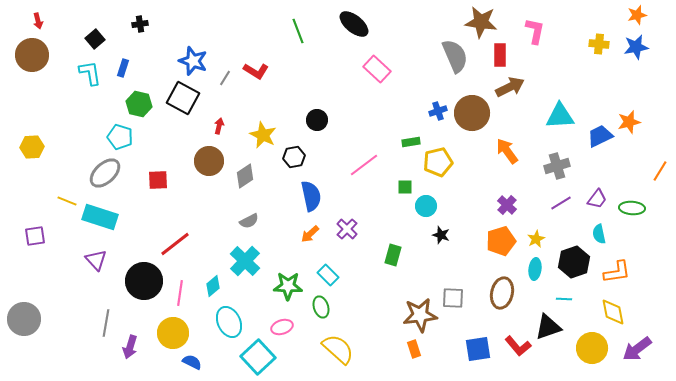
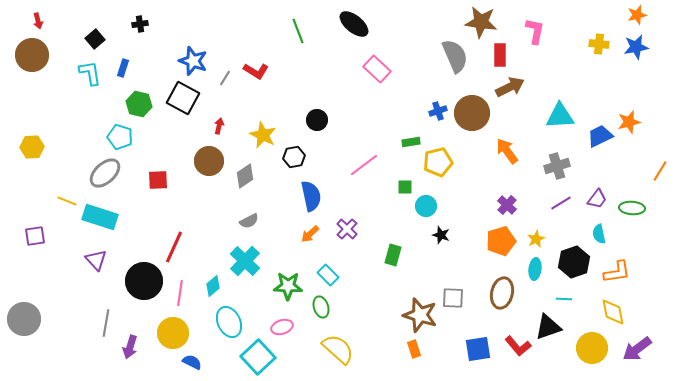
red line at (175, 244): moved 1 px left, 3 px down; rotated 28 degrees counterclockwise
brown star at (420, 315): rotated 24 degrees clockwise
